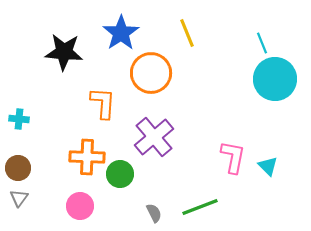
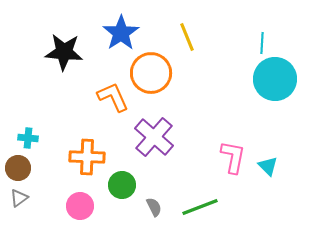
yellow line: moved 4 px down
cyan line: rotated 25 degrees clockwise
orange L-shape: moved 10 px right, 6 px up; rotated 28 degrees counterclockwise
cyan cross: moved 9 px right, 19 px down
purple cross: rotated 9 degrees counterclockwise
green circle: moved 2 px right, 11 px down
gray triangle: rotated 18 degrees clockwise
gray semicircle: moved 6 px up
